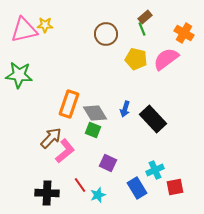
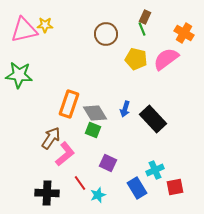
brown rectangle: rotated 24 degrees counterclockwise
brown arrow: rotated 10 degrees counterclockwise
pink L-shape: moved 3 px down
red line: moved 2 px up
